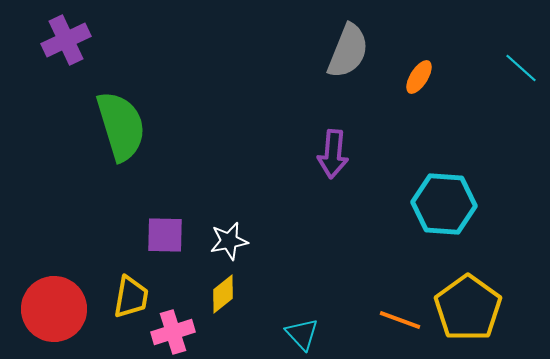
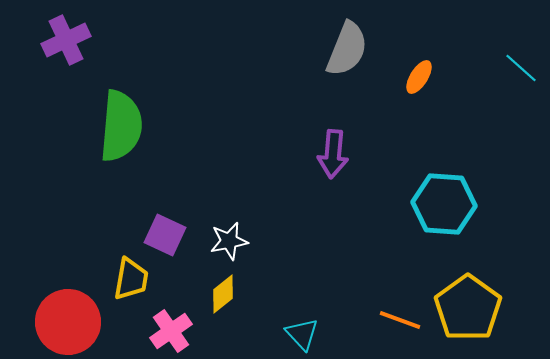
gray semicircle: moved 1 px left, 2 px up
green semicircle: rotated 22 degrees clockwise
purple square: rotated 24 degrees clockwise
yellow trapezoid: moved 18 px up
red circle: moved 14 px right, 13 px down
pink cross: moved 2 px left, 1 px up; rotated 18 degrees counterclockwise
